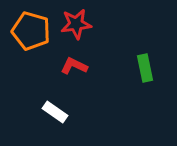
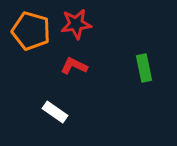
green rectangle: moved 1 px left
